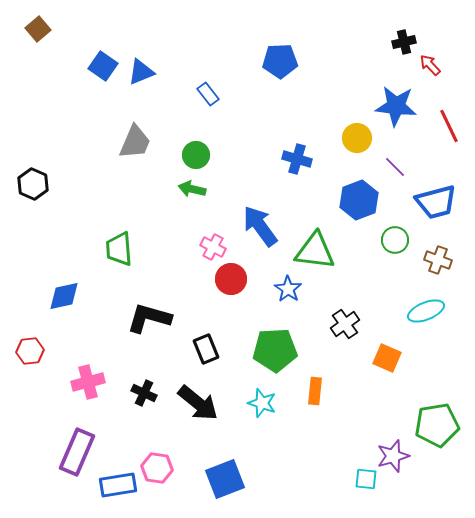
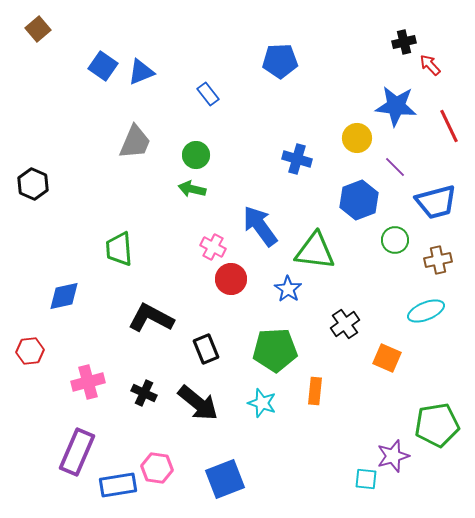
brown cross at (438, 260): rotated 32 degrees counterclockwise
black L-shape at (149, 318): moved 2 px right; rotated 12 degrees clockwise
